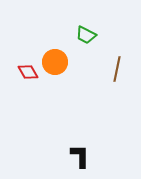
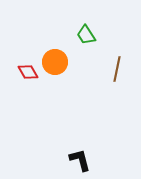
green trapezoid: rotated 30 degrees clockwise
black L-shape: moved 4 px down; rotated 15 degrees counterclockwise
